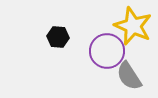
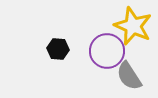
black hexagon: moved 12 px down
